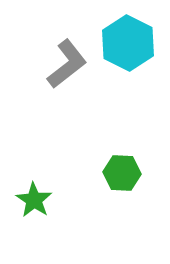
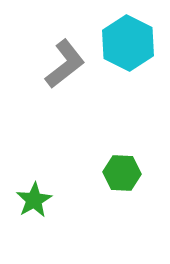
gray L-shape: moved 2 px left
green star: rotated 9 degrees clockwise
